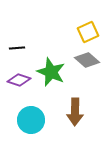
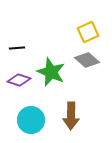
brown arrow: moved 4 px left, 4 px down
